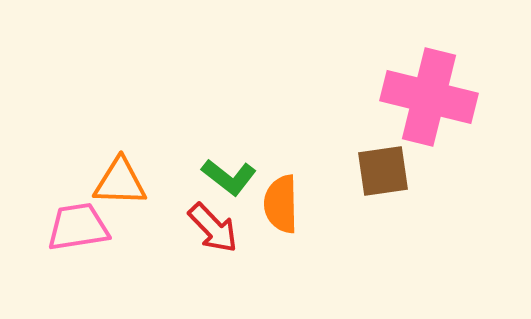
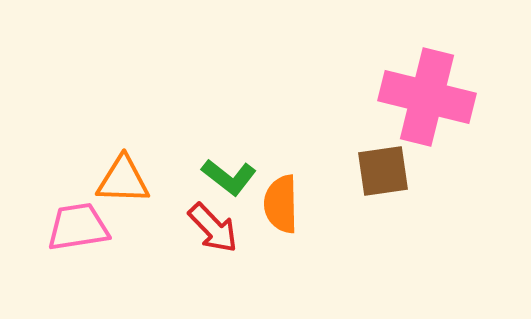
pink cross: moved 2 px left
orange triangle: moved 3 px right, 2 px up
